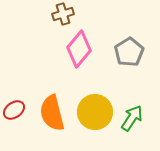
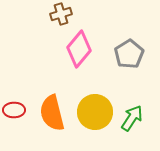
brown cross: moved 2 px left
gray pentagon: moved 2 px down
red ellipse: rotated 35 degrees clockwise
